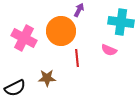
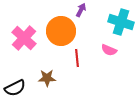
purple arrow: moved 2 px right
cyan cross: rotated 10 degrees clockwise
pink cross: rotated 15 degrees clockwise
